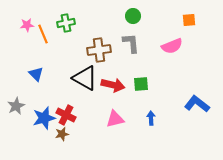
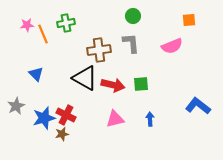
blue L-shape: moved 1 px right, 2 px down
blue arrow: moved 1 px left, 1 px down
